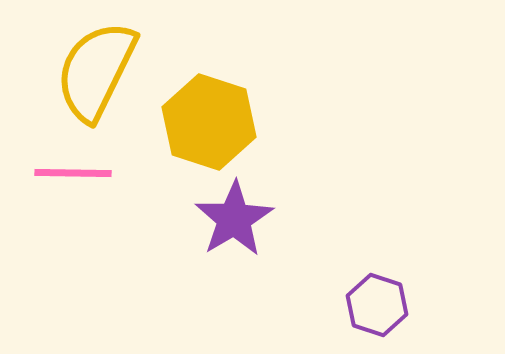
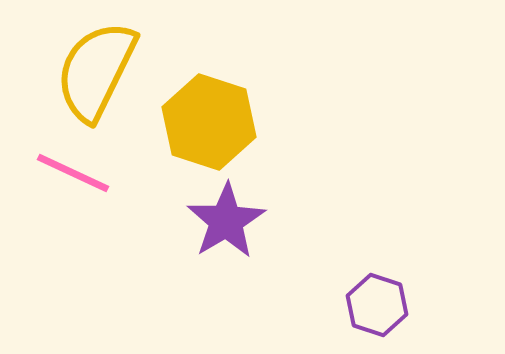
pink line: rotated 24 degrees clockwise
purple star: moved 8 px left, 2 px down
